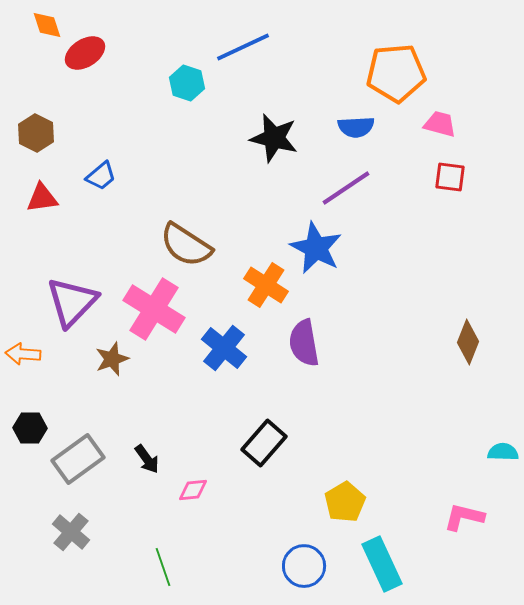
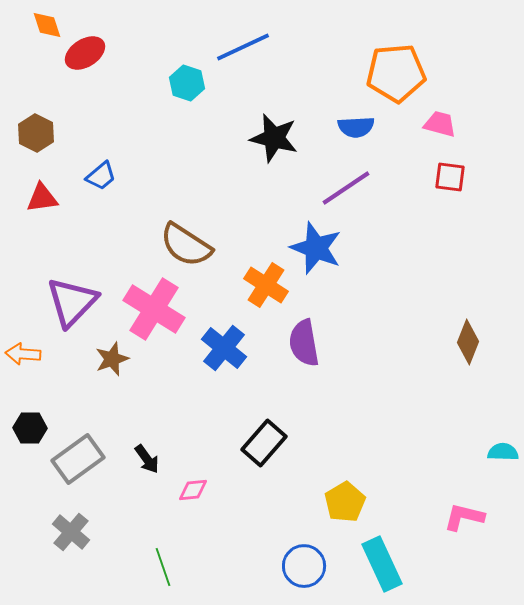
blue star: rotated 6 degrees counterclockwise
